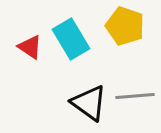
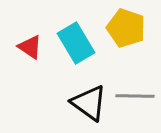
yellow pentagon: moved 1 px right, 2 px down
cyan rectangle: moved 5 px right, 4 px down
gray line: rotated 6 degrees clockwise
